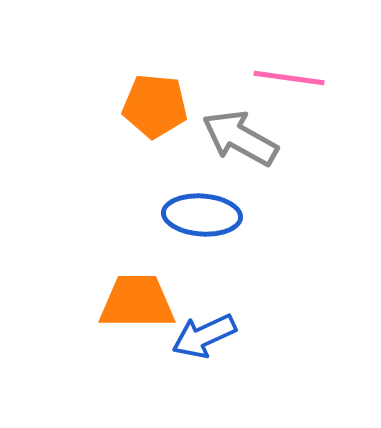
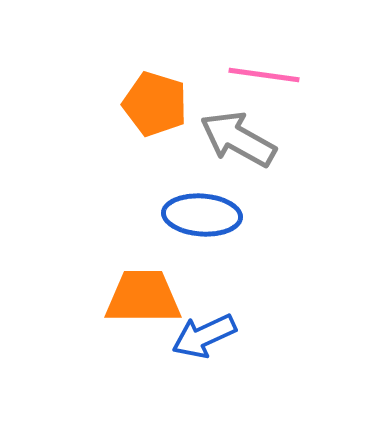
pink line: moved 25 px left, 3 px up
orange pentagon: moved 2 px up; rotated 12 degrees clockwise
gray arrow: moved 2 px left, 1 px down
orange trapezoid: moved 6 px right, 5 px up
